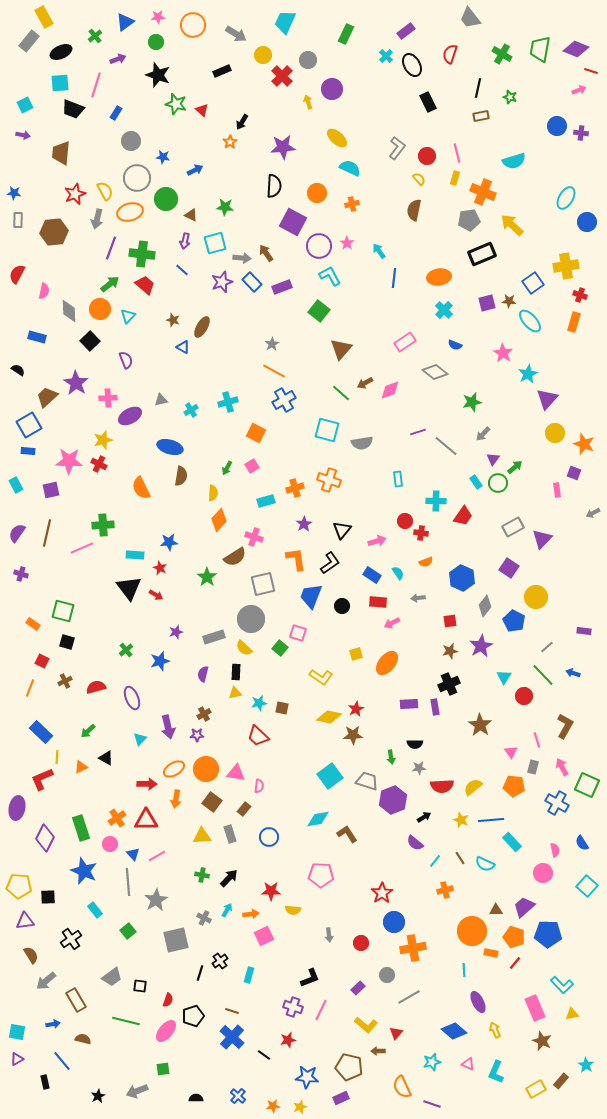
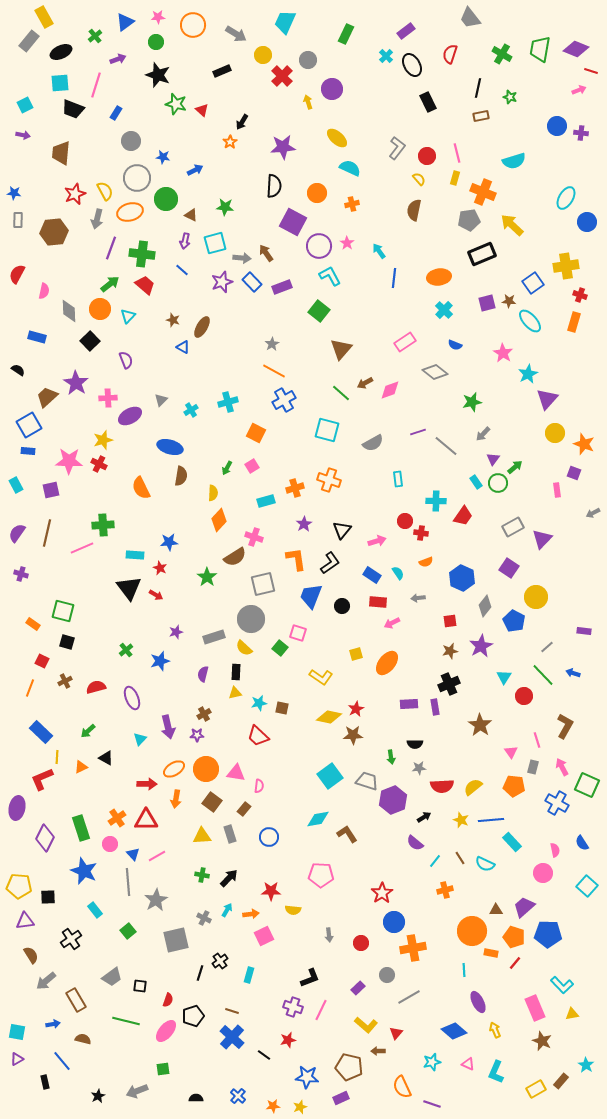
gray triangle at (161, 400): rotated 32 degrees counterclockwise
gray semicircle at (362, 443): moved 11 px right; rotated 20 degrees counterclockwise
